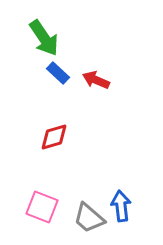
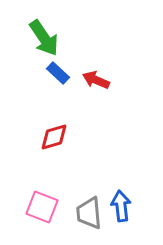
gray trapezoid: moved 5 px up; rotated 44 degrees clockwise
